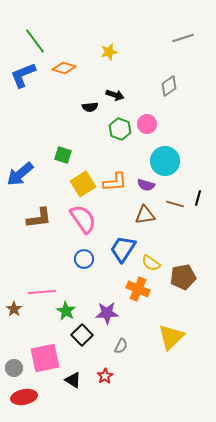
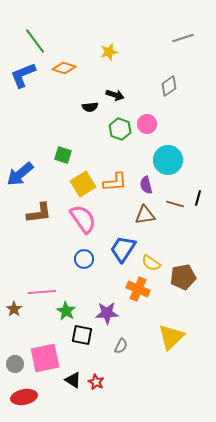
cyan circle: moved 3 px right, 1 px up
purple semicircle: rotated 60 degrees clockwise
brown L-shape: moved 5 px up
black square: rotated 35 degrees counterclockwise
gray circle: moved 1 px right, 4 px up
red star: moved 9 px left, 6 px down; rotated 14 degrees counterclockwise
